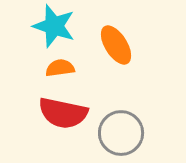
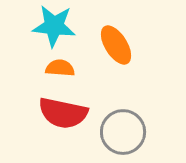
cyan star: rotated 12 degrees counterclockwise
orange semicircle: rotated 12 degrees clockwise
gray circle: moved 2 px right, 1 px up
